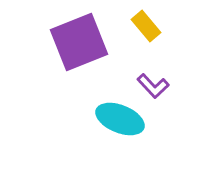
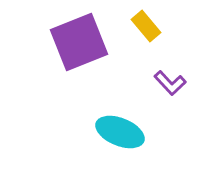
purple L-shape: moved 17 px right, 3 px up
cyan ellipse: moved 13 px down
